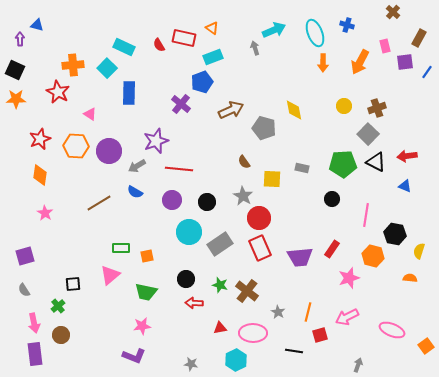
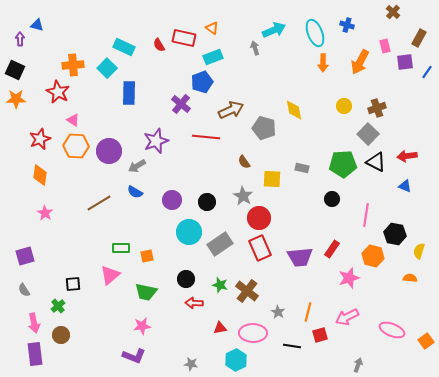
pink triangle at (90, 114): moved 17 px left, 6 px down
red line at (179, 169): moved 27 px right, 32 px up
orange square at (426, 346): moved 5 px up
black line at (294, 351): moved 2 px left, 5 px up
